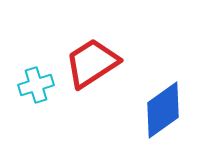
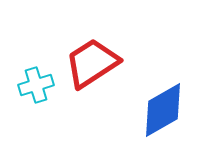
blue diamond: rotated 6 degrees clockwise
